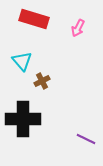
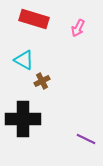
cyan triangle: moved 2 px right, 1 px up; rotated 20 degrees counterclockwise
